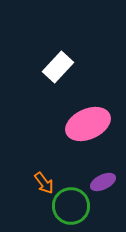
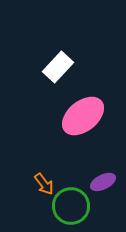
pink ellipse: moved 5 px left, 8 px up; rotated 15 degrees counterclockwise
orange arrow: moved 1 px down
